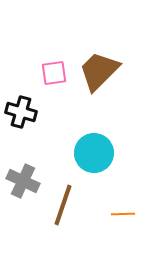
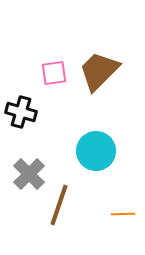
cyan circle: moved 2 px right, 2 px up
gray cross: moved 6 px right, 7 px up; rotated 20 degrees clockwise
brown line: moved 4 px left
